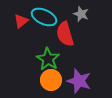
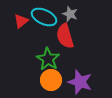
gray star: moved 11 px left
red semicircle: moved 2 px down
purple star: moved 1 px right, 1 px down
